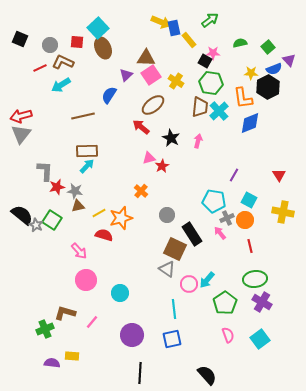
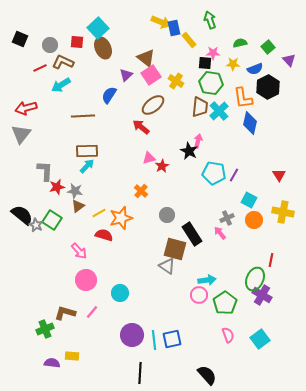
green arrow at (210, 20): rotated 72 degrees counterclockwise
brown triangle at (146, 58): rotated 36 degrees clockwise
black square at (205, 61): moved 2 px down; rotated 24 degrees counterclockwise
blue semicircle at (274, 69): moved 19 px left
yellow star at (251, 73): moved 18 px left, 9 px up
red arrow at (21, 116): moved 5 px right, 8 px up
brown line at (83, 116): rotated 10 degrees clockwise
blue diamond at (250, 123): rotated 55 degrees counterclockwise
black star at (171, 138): moved 18 px right, 13 px down
cyan pentagon at (214, 201): moved 28 px up
brown triangle at (78, 206): rotated 24 degrees counterclockwise
orange circle at (245, 220): moved 9 px right
red line at (250, 246): moved 21 px right, 14 px down; rotated 24 degrees clockwise
brown square at (175, 249): rotated 10 degrees counterclockwise
gray triangle at (167, 269): moved 3 px up
green ellipse at (255, 279): rotated 60 degrees counterclockwise
cyan arrow at (207, 280): rotated 138 degrees counterclockwise
pink circle at (189, 284): moved 10 px right, 11 px down
purple cross at (262, 302): moved 7 px up
cyan line at (174, 309): moved 20 px left, 31 px down
pink line at (92, 322): moved 10 px up
